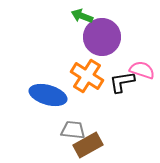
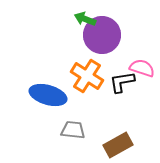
green arrow: moved 3 px right, 3 px down
purple circle: moved 2 px up
pink semicircle: moved 2 px up
brown rectangle: moved 30 px right
